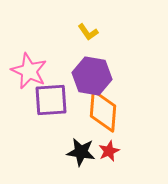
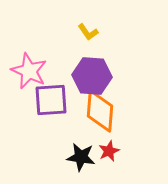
purple hexagon: rotated 6 degrees counterclockwise
orange diamond: moved 3 px left
black star: moved 5 px down
